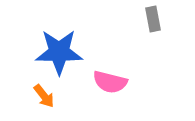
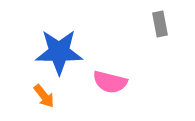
gray rectangle: moved 7 px right, 5 px down
